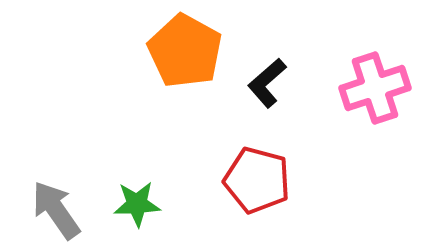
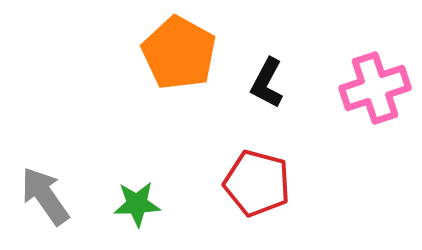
orange pentagon: moved 6 px left, 2 px down
black L-shape: rotated 21 degrees counterclockwise
red pentagon: moved 3 px down
gray arrow: moved 11 px left, 14 px up
